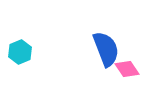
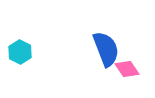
cyan hexagon: rotated 10 degrees counterclockwise
